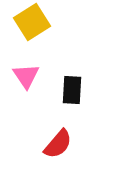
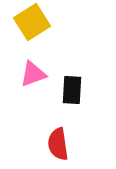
pink triangle: moved 7 px right, 2 px up; rotated 44 degrees clockwise
red semicircle: rotated 132 degrees clockwise
